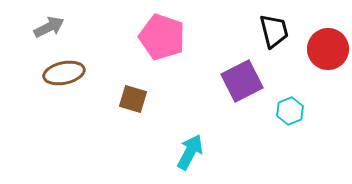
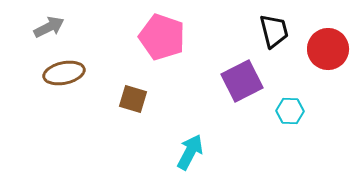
cyan hexagon: rotated 24 degrees clockwise
